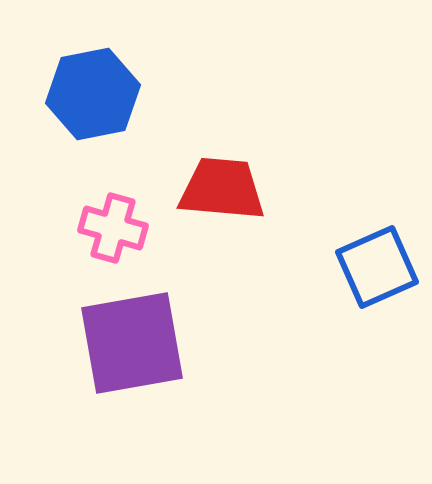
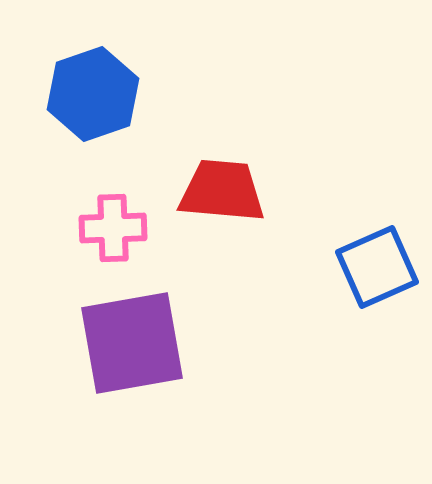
blue hexagon: rotated 8 degrees counterclockwise
red trapezoid: moved 2 px down
pink cross: rotated 18 degrees counterclockwise
